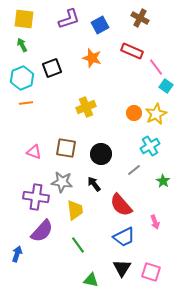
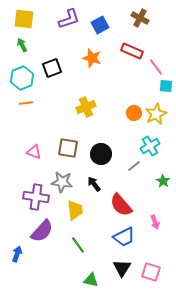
cyan square: rotated 32 degrees counterclockwise
brown square: moved 2 px right
gray line: moved 4 px up
